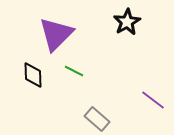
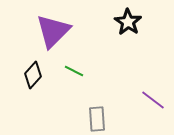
black star: moved 1 px right; rotated 8 degrees counterclockwise
purple triangle: moved 3 px left, 3 px up
black diamond: rotated 44 degrees clockwise
gray rectangle: rotated 45 degrees clockwise
